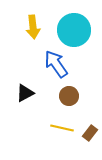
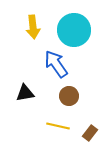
black triangle: rotated 18 degrees clockwise
yellow line: moved 4 px left, 2 px up
